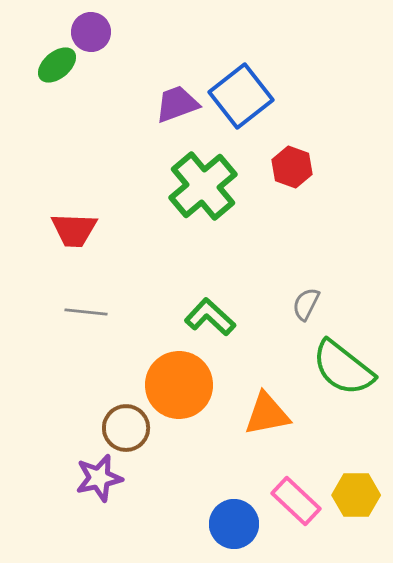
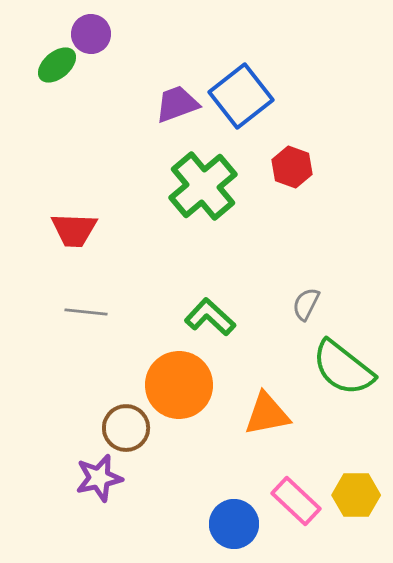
purple circle: moved 2 px down
